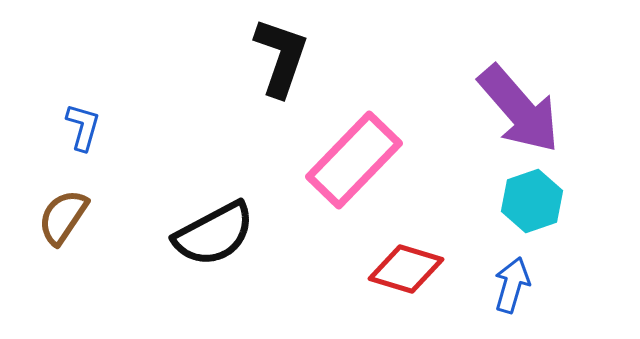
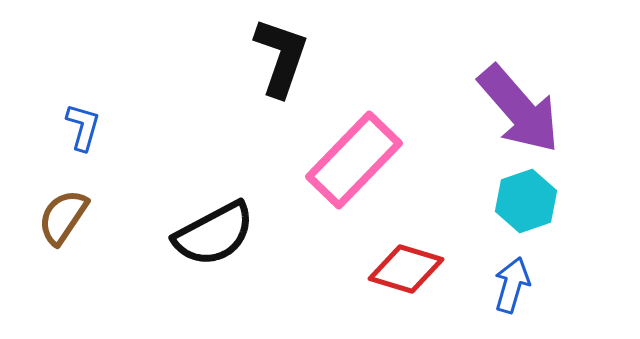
cyan hexagon: moved 6 px left
